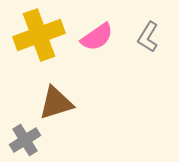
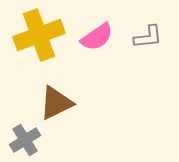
gray L-shape: rotated 128 degrees counterclockwise
brown triangle: rotated 9 degrees counterclockwise
